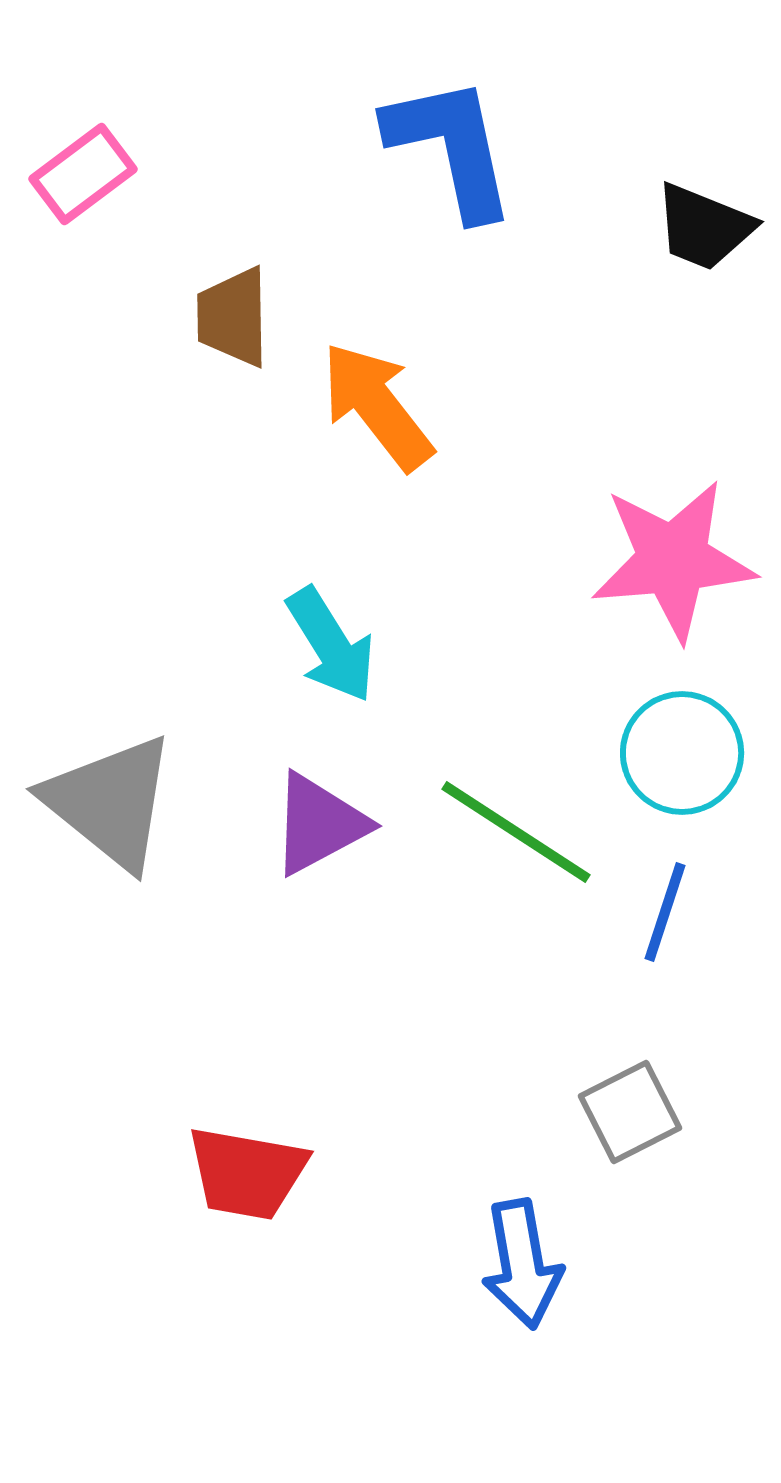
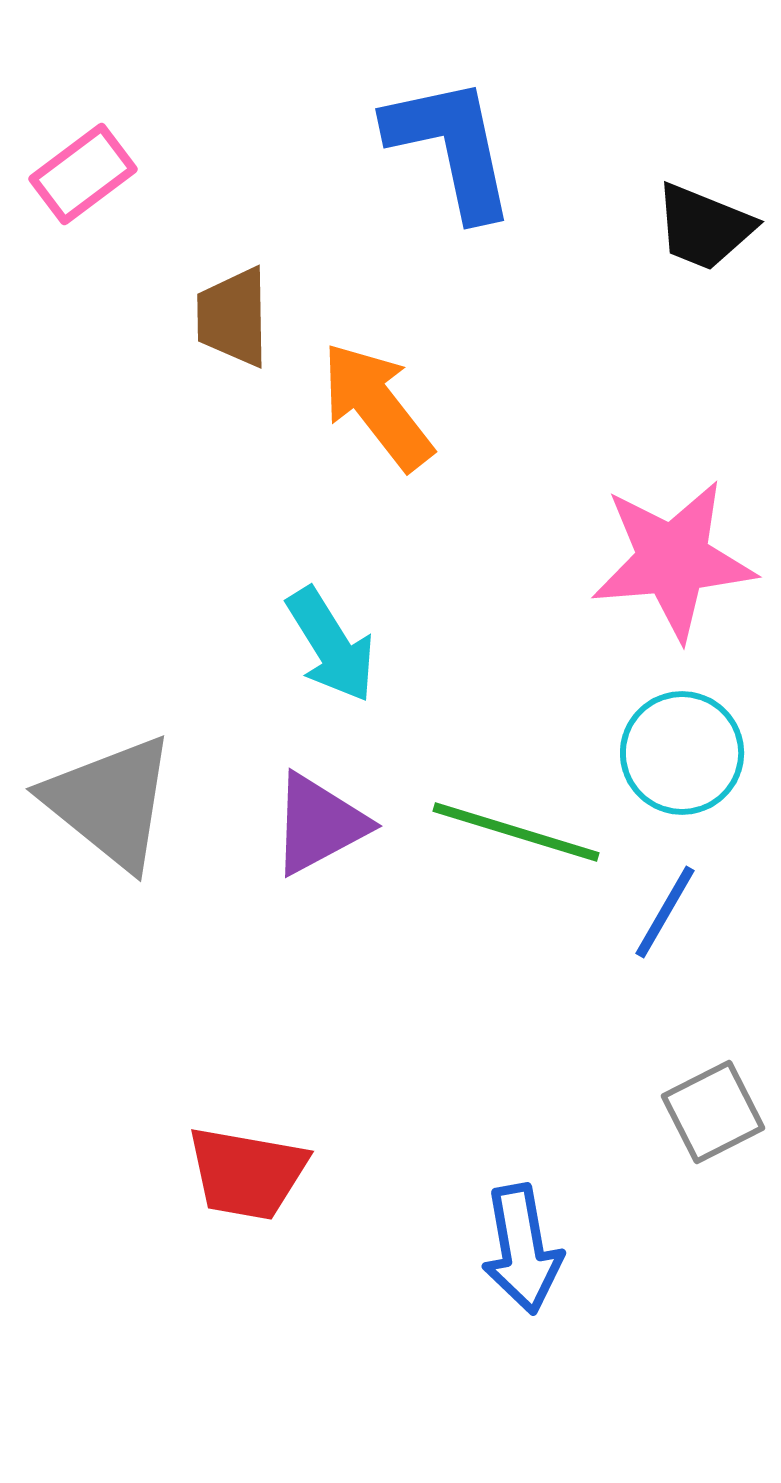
green line: rotated 16 degrees counterclockwise
blue line: rotated 12 degrees clockwise
gray square: moved 83 px right
blue arrow: moved 15 px up
